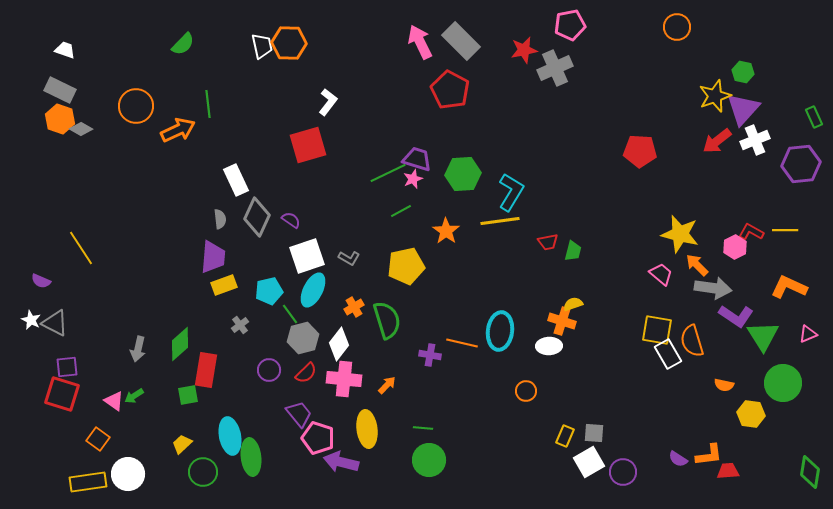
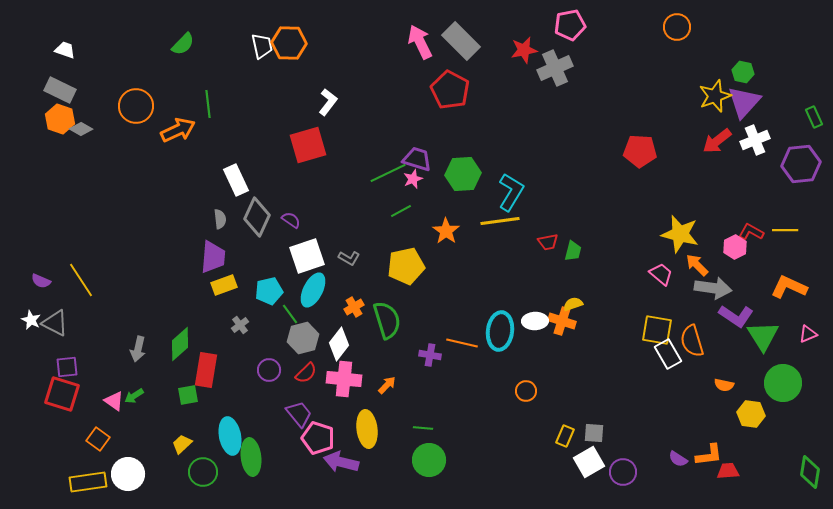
purple triangle at (743, 109): moved 1 px right, 7 px up
yellow line at (81, 248): moved 32 px down
white ellipse at (549, 346): moved 14 px left, 25 px up
